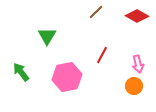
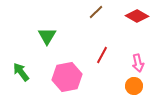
pink arrow: moved 1 px up
